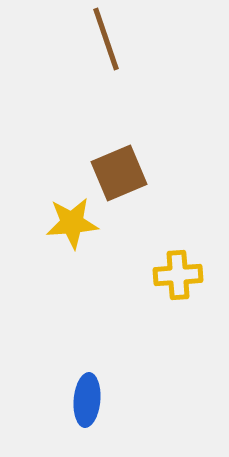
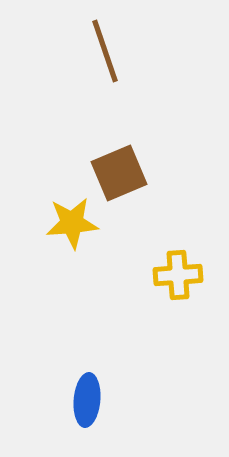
brown line: moved 1 px left, 12 px down
